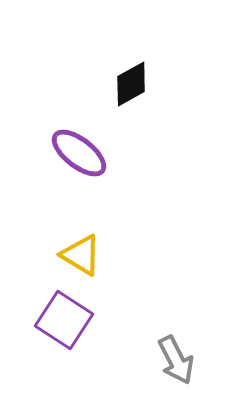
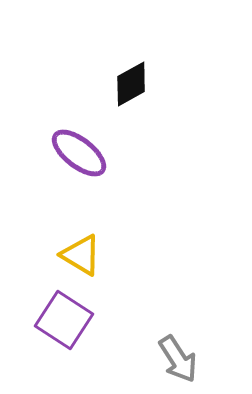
gray arrow: moved 2 px right, 1 px up; rotated 6 degrees counterclockwise
